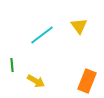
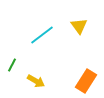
green line: rotated 32 degrees clockwise
orange rectangle: moved 1 px left; rotated 10 degrees clockwise
